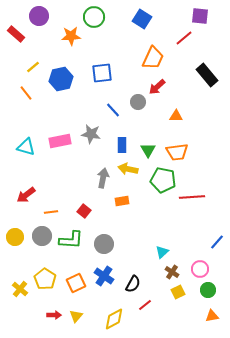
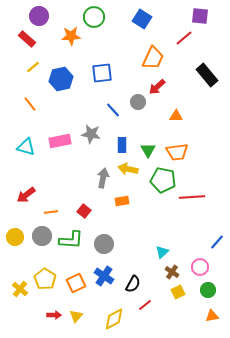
red rectangle at (16, 34): moved 11 px right, 5 px down
orange line at (26, 93): moved 4 px right, 11 px down
pink circle at (200, 269): moved 2 px up
